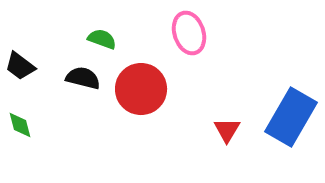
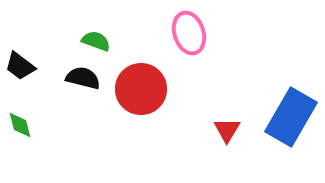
green semicircle: moved 6 px left, 2 px down
